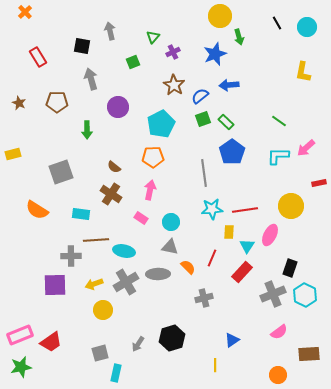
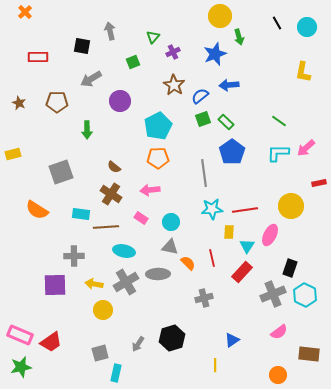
red rectangle at (38, 57): rotated 60 degrees counterclockwise
gray arrow at (91, 79): rotated 105 degrees counterclockwise
purple circle at (118, 107): moved 2 px right, 6 px up
cyan pentagon at (161, 124): moved 3 px left, 2 px down
cyan L-shape at (278, 156): moved 3 px up
orange pentagon at (153, 157): moved 5 px right, 1 px down
pink arrow at (150, 190): rotated 108 degrees counterclockwise
brown line at (96, 240): moved 10 px right, 13 px up
gray cross at (71, 256): moved 3 px right
red line at (212, 258): rotated 36 degrees counterclockwise
orange semicircle at (188, 267): moved 4 px up
yellow arrow at (94, 284): rotated 30 degrees clockwise
pink rectangle at (20, 335): rotated 45 degrees clockwise
brown rectangle at (309, 354): rotated 10 degrees clockwise
